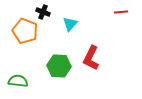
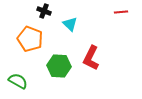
black cross: moved 1 px right, 1 px up
cyan triangle: rotated 28 degrees counterclockwise
orange pentagon: moved 5 px right, 8 px down
green semicircle: rotated 24 degrees clockwise
